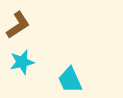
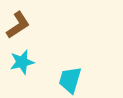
cyan trapezoid: rotated 40 degrees clockwise
